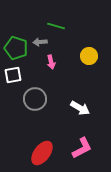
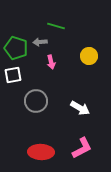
gray circle: moved 1 px right, 2 px down
red ellipse: moved 1 px left, 1 px up; rotated 55 degrees clockwise
